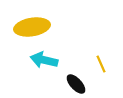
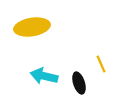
cyan arrow: moved 16 px down
black ellipse: moved 3 px right, 1 px up; rotated 25 degrees clockwise
